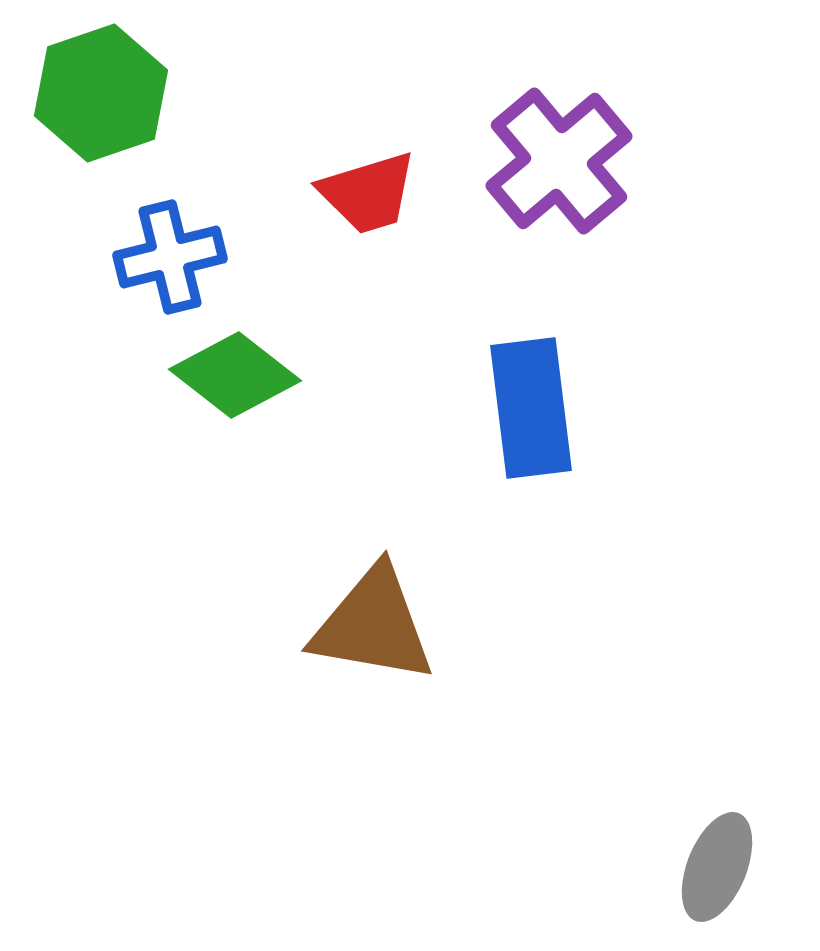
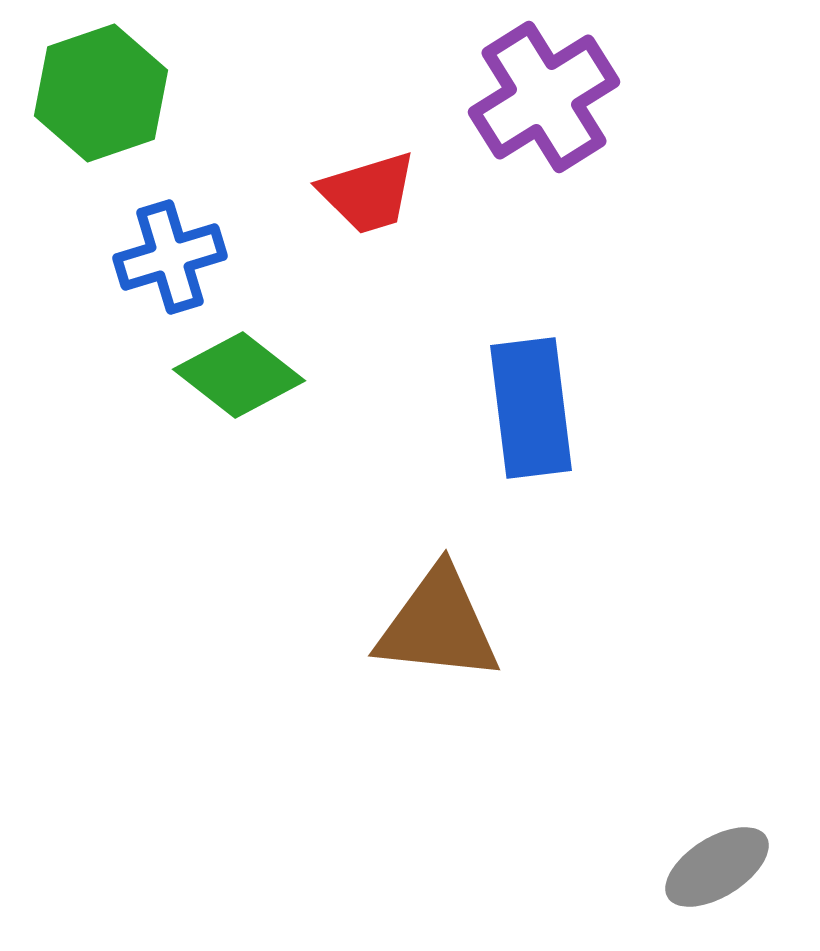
purple cross: moved 15 px left, 64 px up; rotated 8 degrees clockwise
blue cross: rotated 3 degrees counterclockwise
green diamond: moved 4 px right
brown triangle: moved 65 px right; rotated 4 degrees counterclockwise
gray ellipse: rotated 36 degrees clockwise
